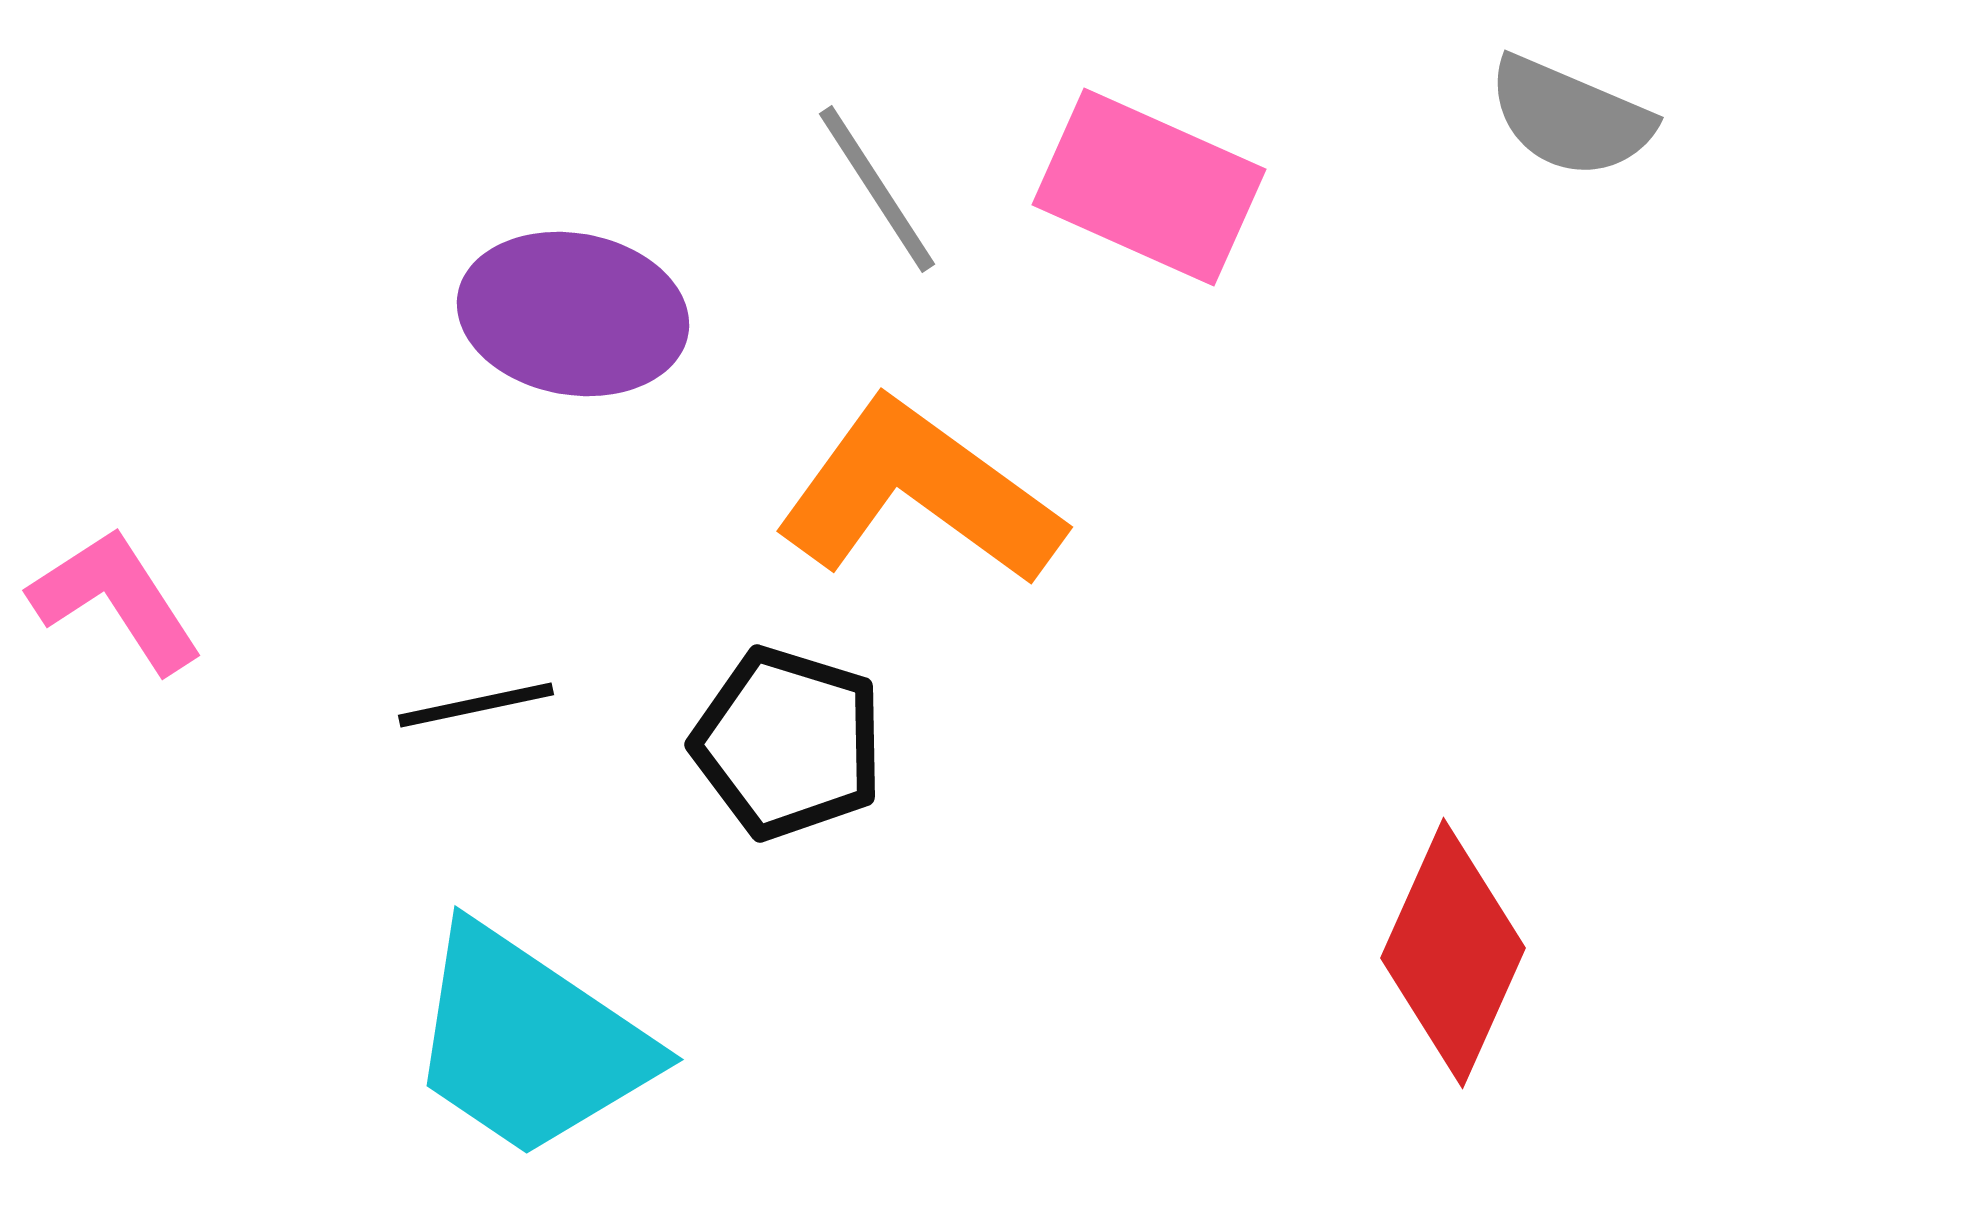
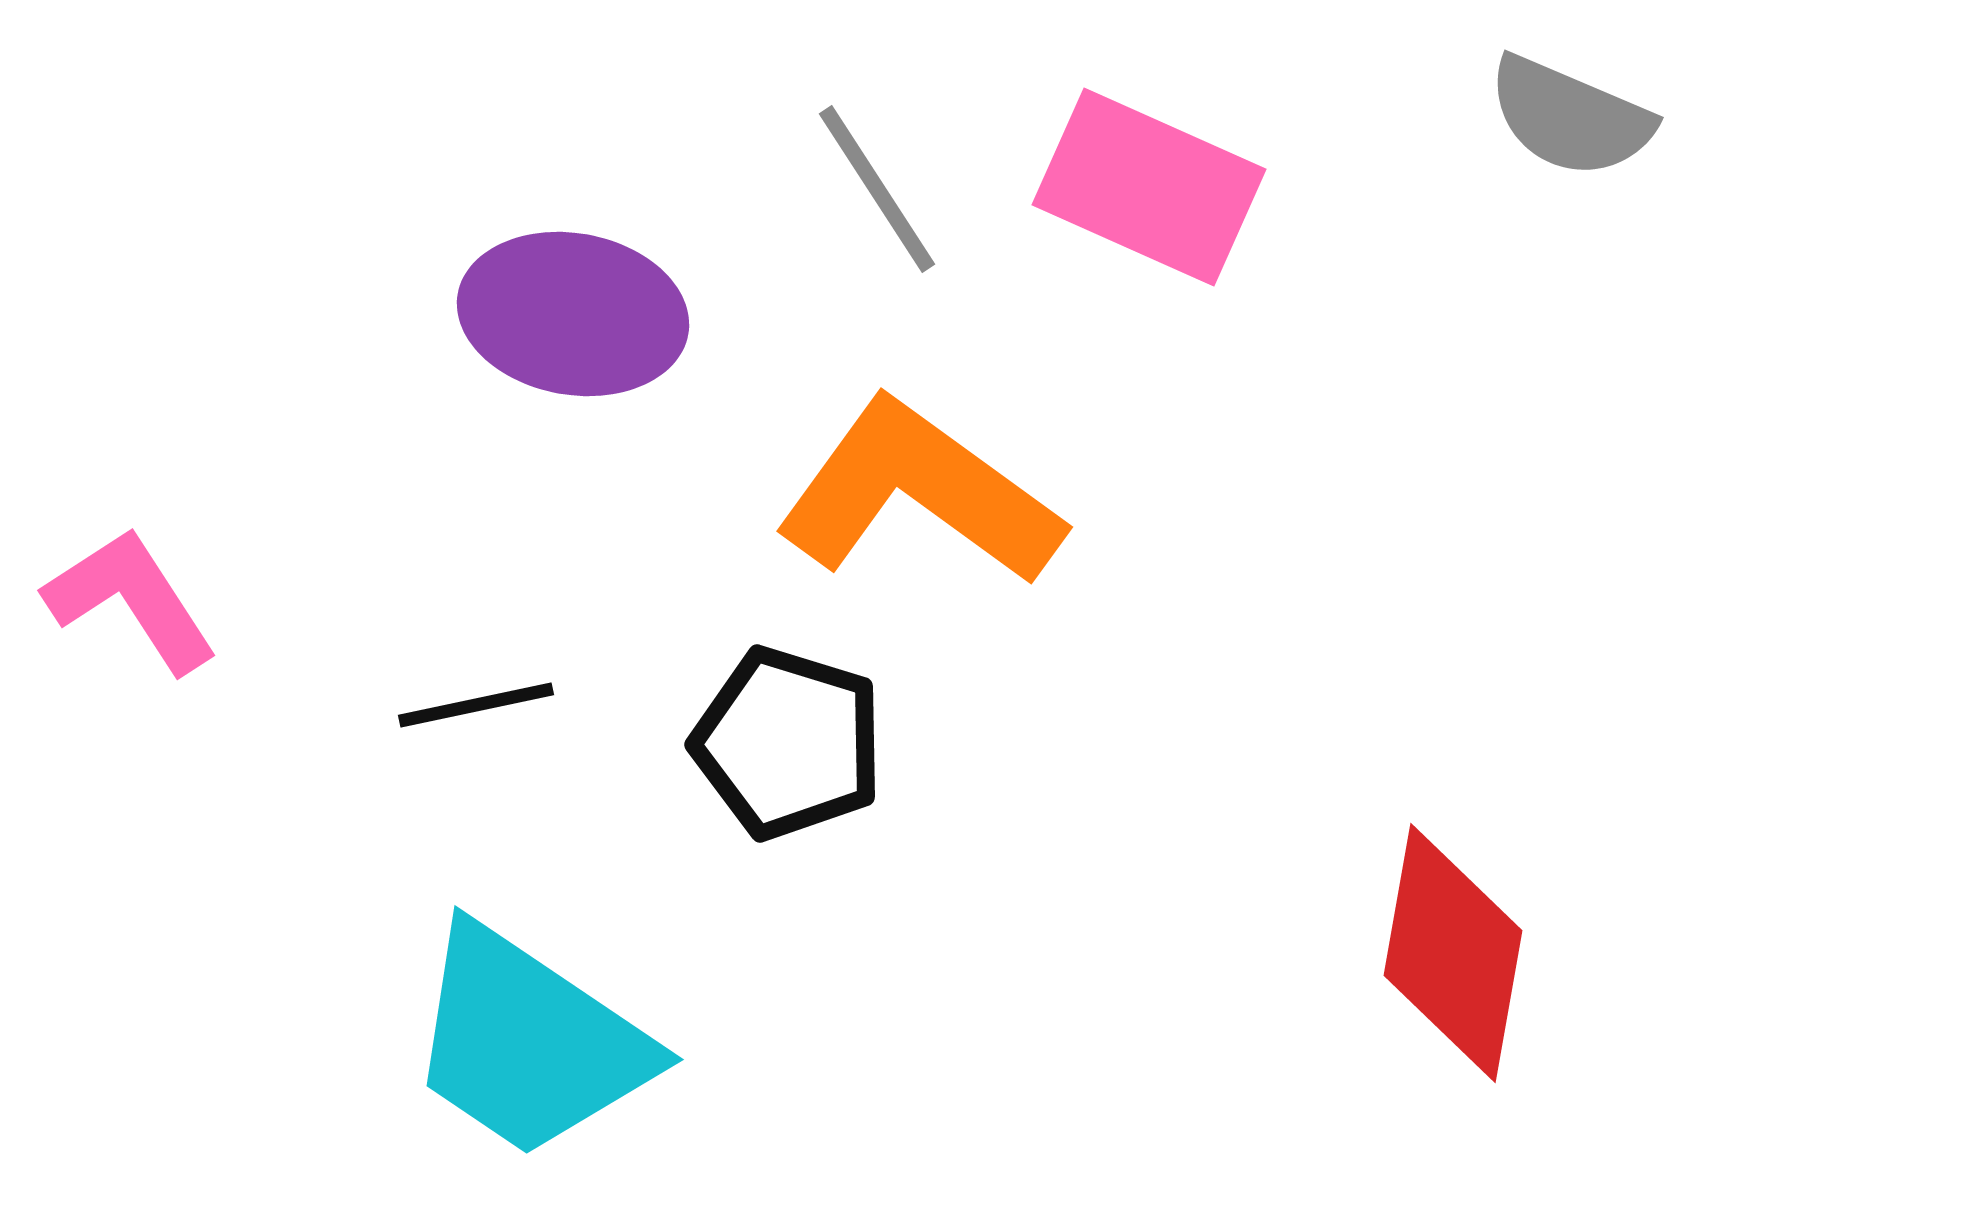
pink L-shape: moved 15 px right
red diamond: rotated 14 degrees counterclockwise
